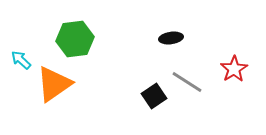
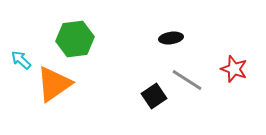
red star: rotated 20 degrees counterclockwise
gray line: moved 2 px up
